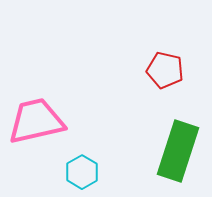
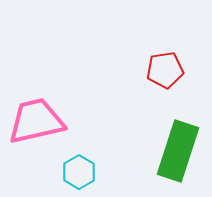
red pentagon: rotated 21 degrees counterclockwise
cyan hexagon: moved 3 px left
